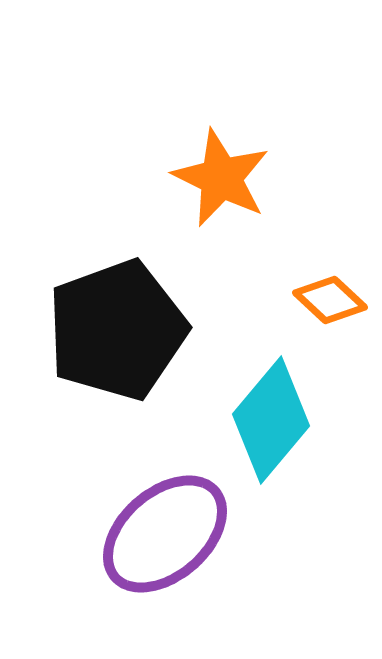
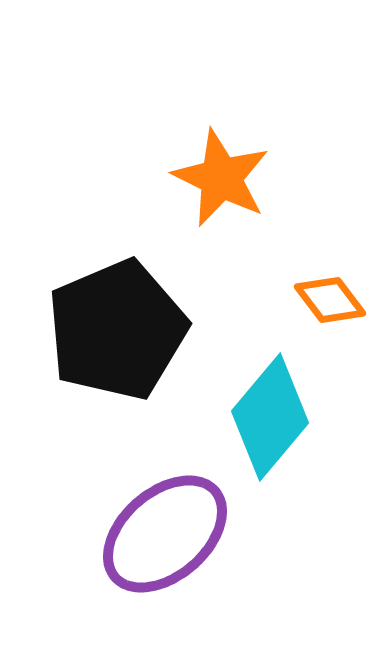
orange diamond: rotated 10 degrees clockwise
black pentagon: rotated 3 degrees counterclockwise
cyan diamond: moved 1 px left, 3 px up
